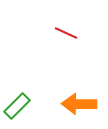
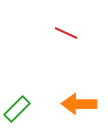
green rectangle: moved 3 px down
